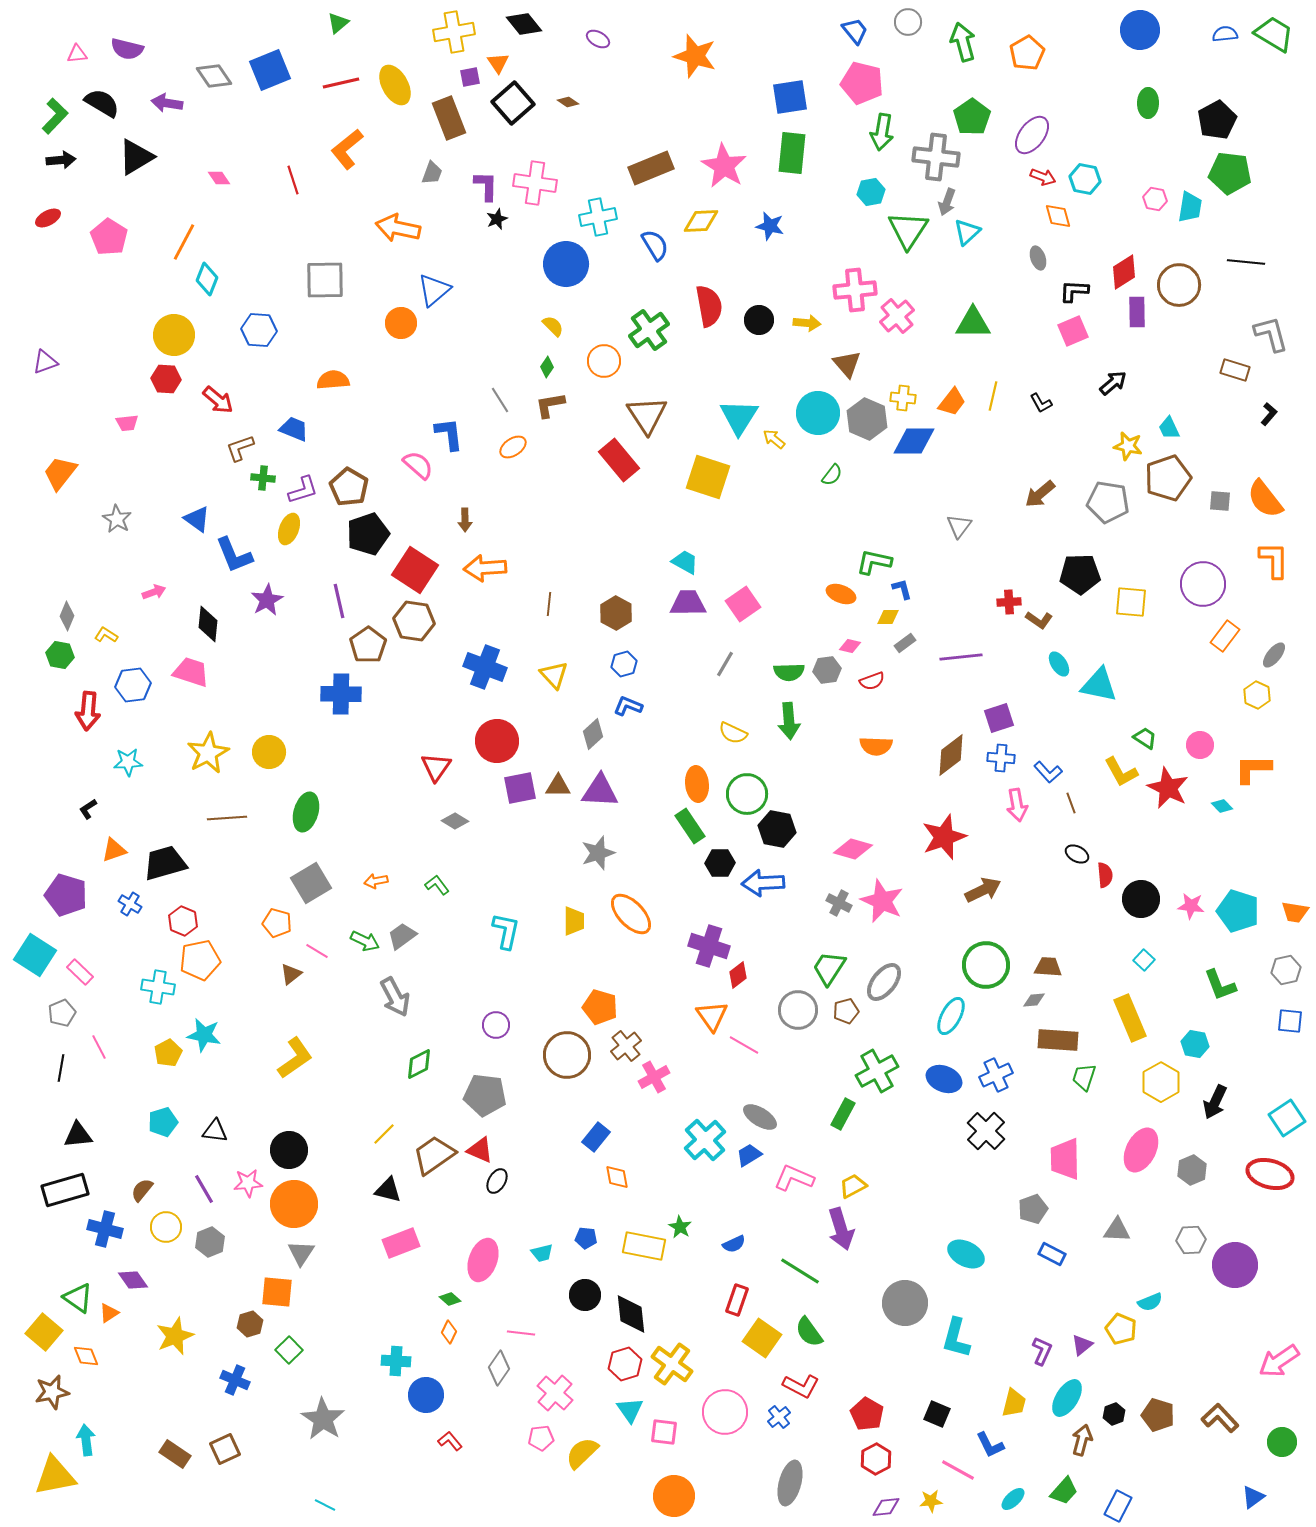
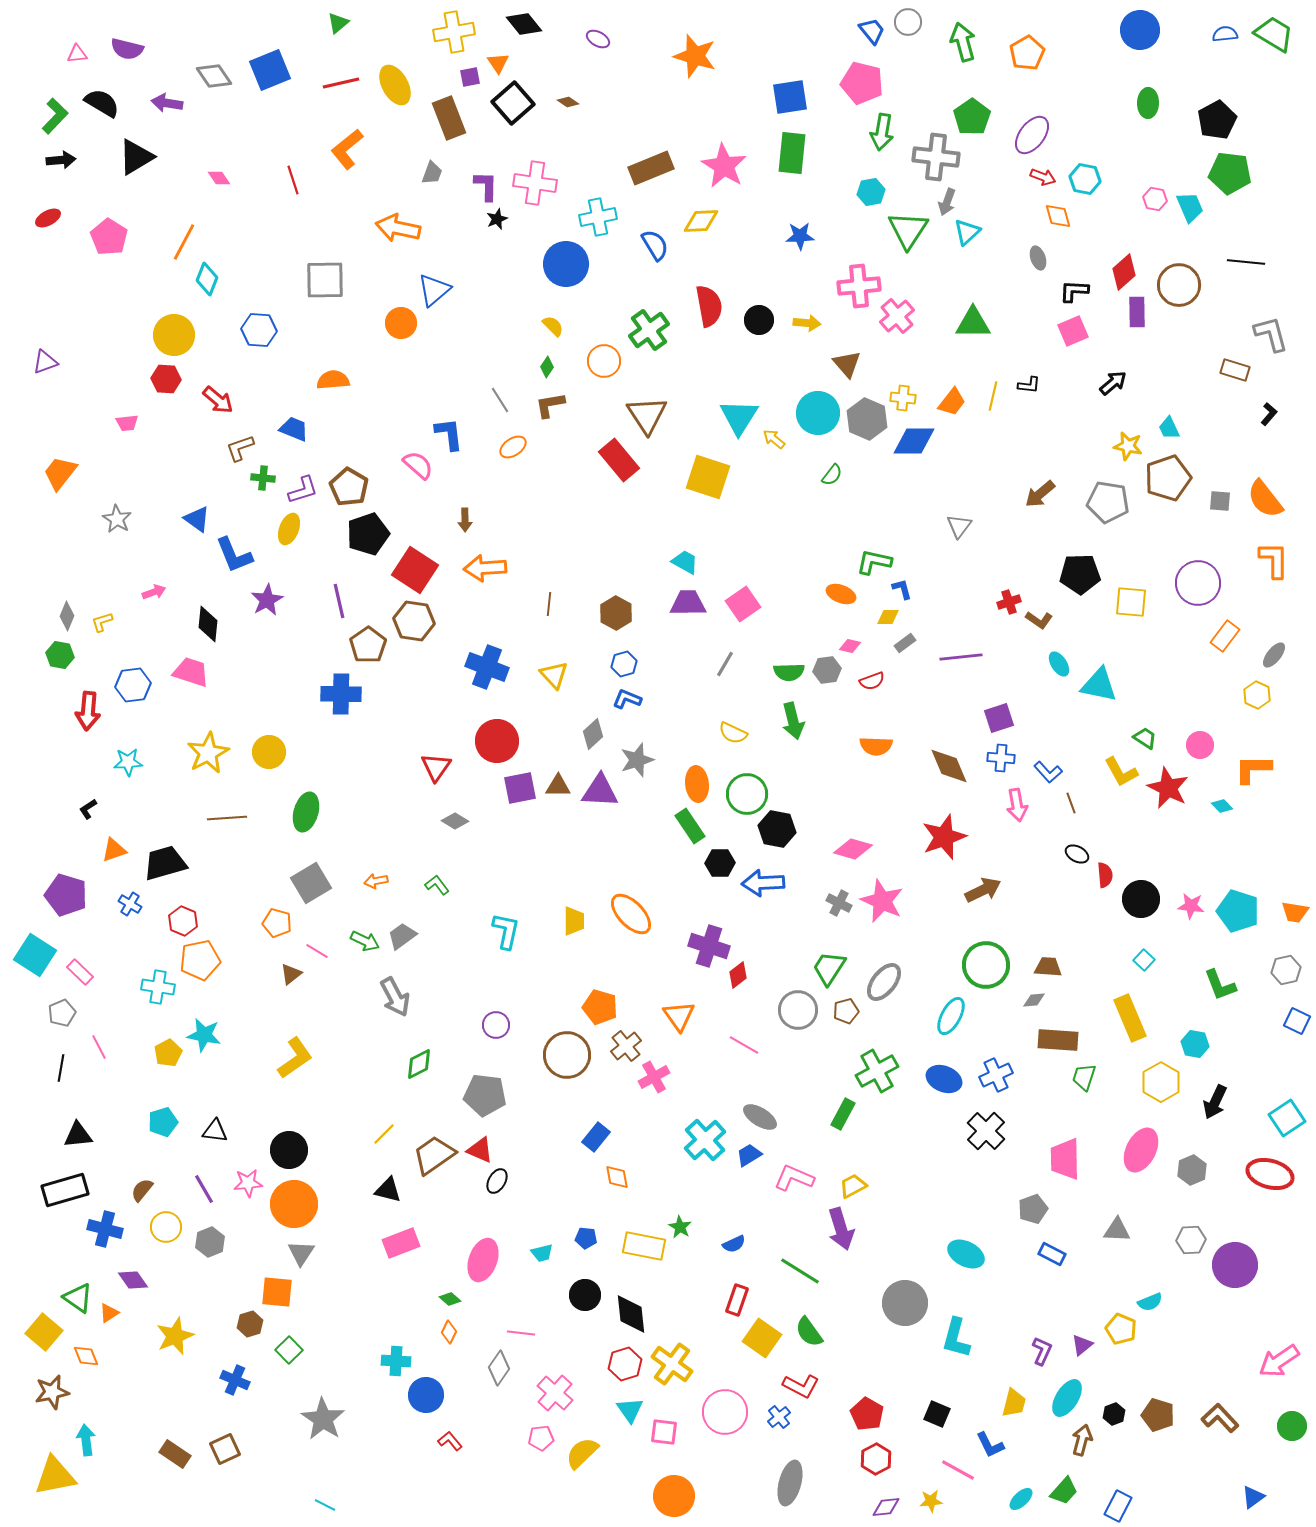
blue trapezoid at (855, 31): moved 17 px right
cyan trapezoid at (1190, 207): rotated 32 degrees counterclockwise
blue star at (770, 226): moved 30 px right, 10 px down; rotated 16 degrees counterclockwise
red diamond at (1124, 272): rotated 9 degrees counterclockwise
pink cross at (855, 290): moved 4 px right, 4 px up
black L-shape at (1041, 403): moved 12 px left, 18 px up; rotated 55 degrees counterclockwise
purple circle at (1203, 584): moved 5 px left, 1 px up
red cross at (1009, 602): rotated 15 degrees counterclockwise
yellow L-shape at (106, 635): moved 4 px left, 13 px up; rotated 50 degrees counterclockwise
blue cross at (485, 667): moved 2 px right
blue L-shape at (628, 706): moved 1 px left, 7 px up
green arrow at (789, 721): moved 4 px right; rotated 9 degrees counterclockwise
brown diamond at (951, 755): moved 2 px left, 11 px down; rotated 75 degrees counterclockwise
gray star at (598, 853): moved 39 px right, 93 px up
orange triangle at (712, 1016): moved 33 px left
blue square at (1290, 1021): moved 7 px right; rotated 20 degrees clockwise
green circle at (1282, 1442): moved 10 px right, 16 px up
cyan ellipse at (1013, 1499): moved 8 px right
